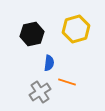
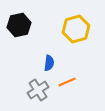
black hexagon: moved 13 px left, 9 px up
orange line: rotated 42 degrees counterclockwise
gray cross: moved 2 px left, 2 px up
